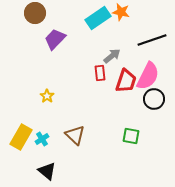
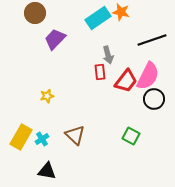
gray arrow: moved 4 px left, 1 px up; rotated 114 degrees clockwise
red rectangle: moved 1 px up
red trapezoid: rotated 20 degrees clockwise
yellow star: rotated 24 degrees clockwise
green square: rotated 18 degrees clockwise
black triangle: rotated 30 degrees counterclockwise
